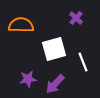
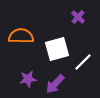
purple cross: moved 2 px right, 1 px up
orange semicircle: moved 11 px down
white square: moved 3 px right
white line: rotated 66 degrees clockwise
